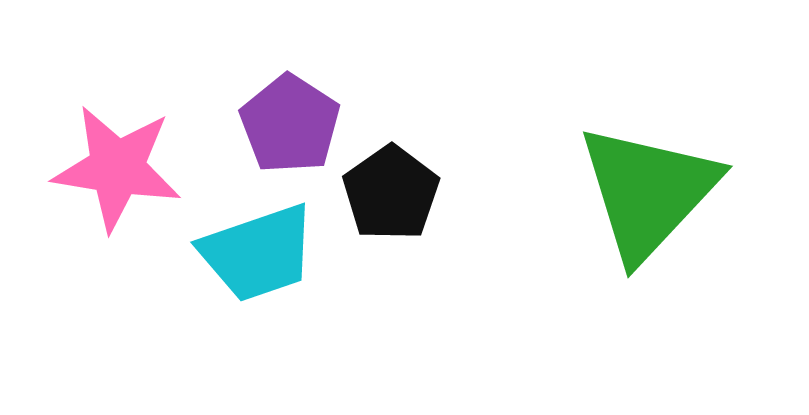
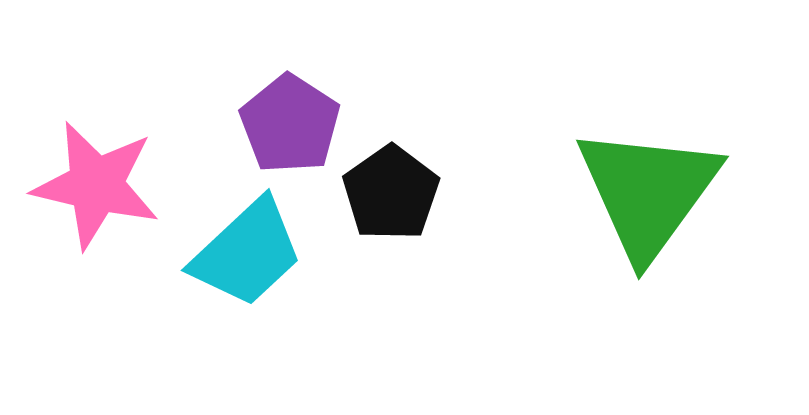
pink star: moved 21 px left, 17 px down; rotated 4 degrees clockwise
green triangle: rotated 7 degrees counterclockwise
cyan trapezoid: moved 11 px left; rotated 24 degrees counterclockwise
